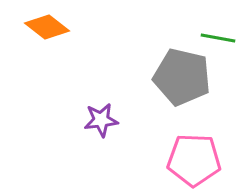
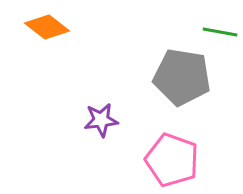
green line: moved 2 px right, 6 px up
gray pentagon: rotated 4 degrees counterclockwise
pink pentagon: moved 22 px left; rotated 18 degrees clockwise
